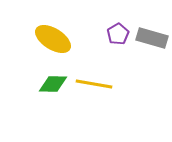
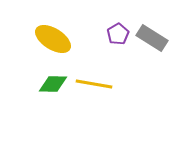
gray rectangle: rotated 16 degrees clockwise
